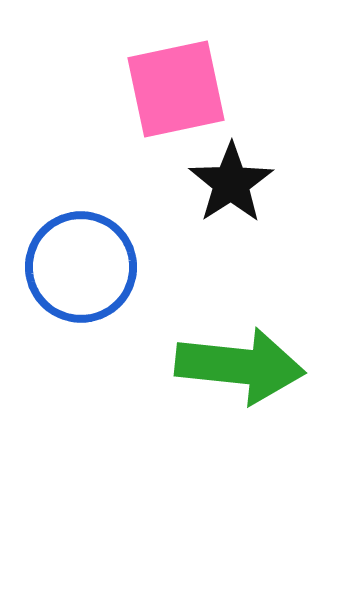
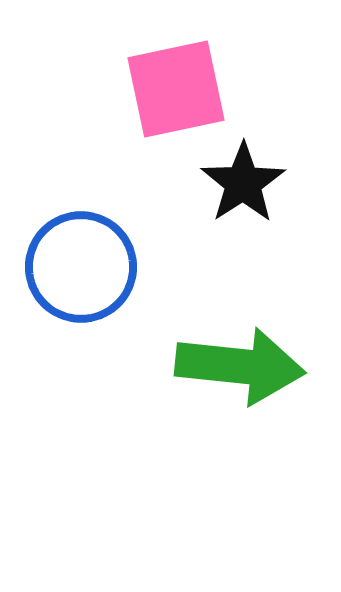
black star: moved 12 px right
